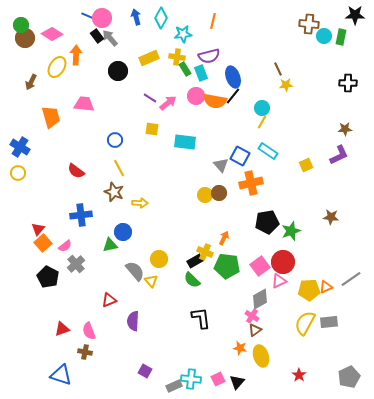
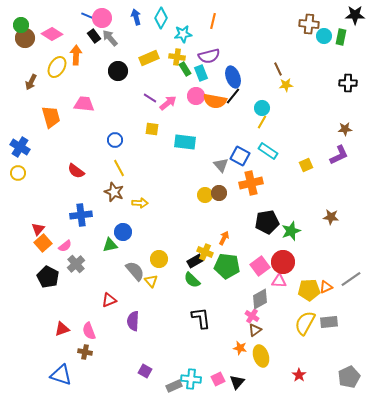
black rectangle at (97, 36): moved 3 px left
pink triangle at (279, 281): rotated 28 degrees clockwise
